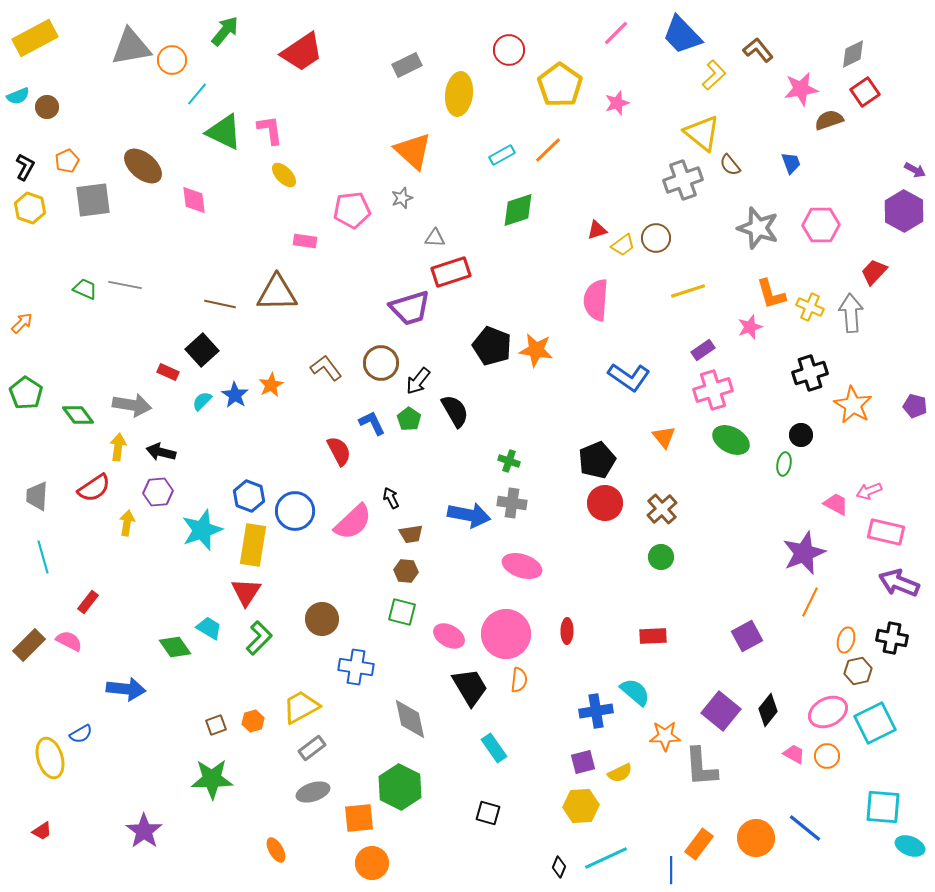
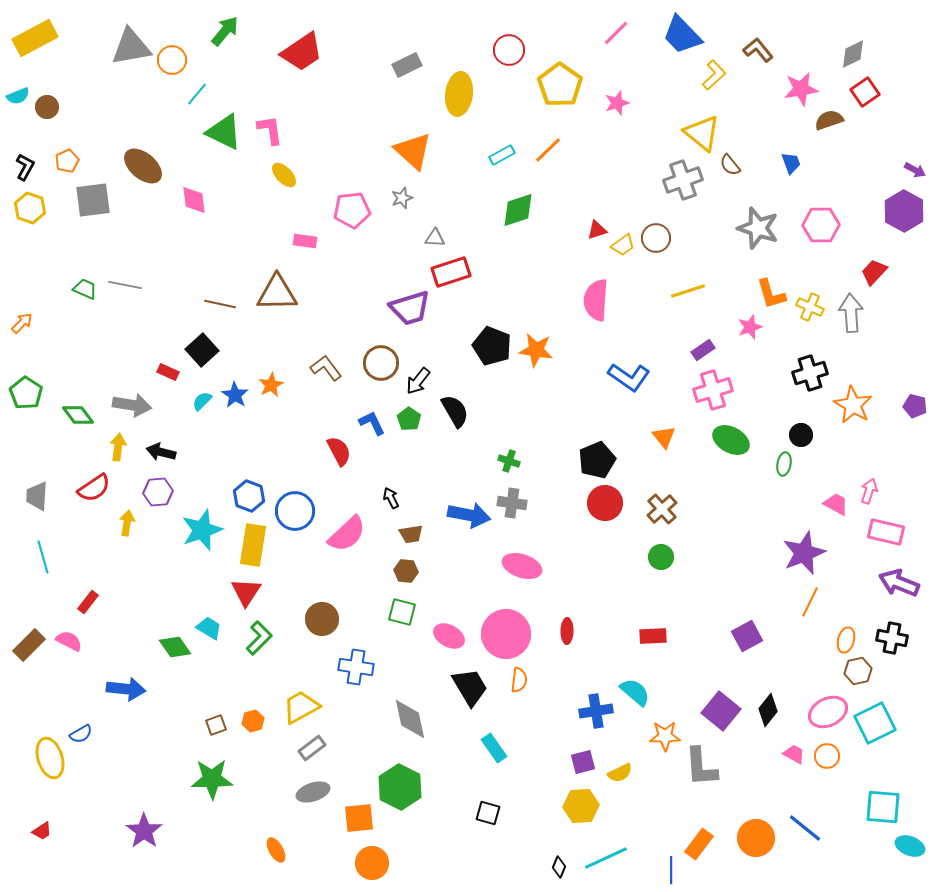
pink arrow at (869, 491): rotated 130 degrees clockwise
pink semicircle at (353, 522): moved 6 px left, 12 px down
